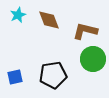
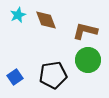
brown diamond: moved 3 px left
green circle: moved 5 px left, 1 px down
blue square: rotated 21 degrees counterclockwise
